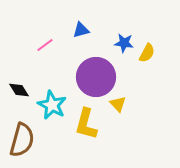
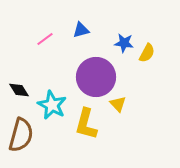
pink line: moved 6 px up
brown semicircle: moved 1 px left, 5 px up
